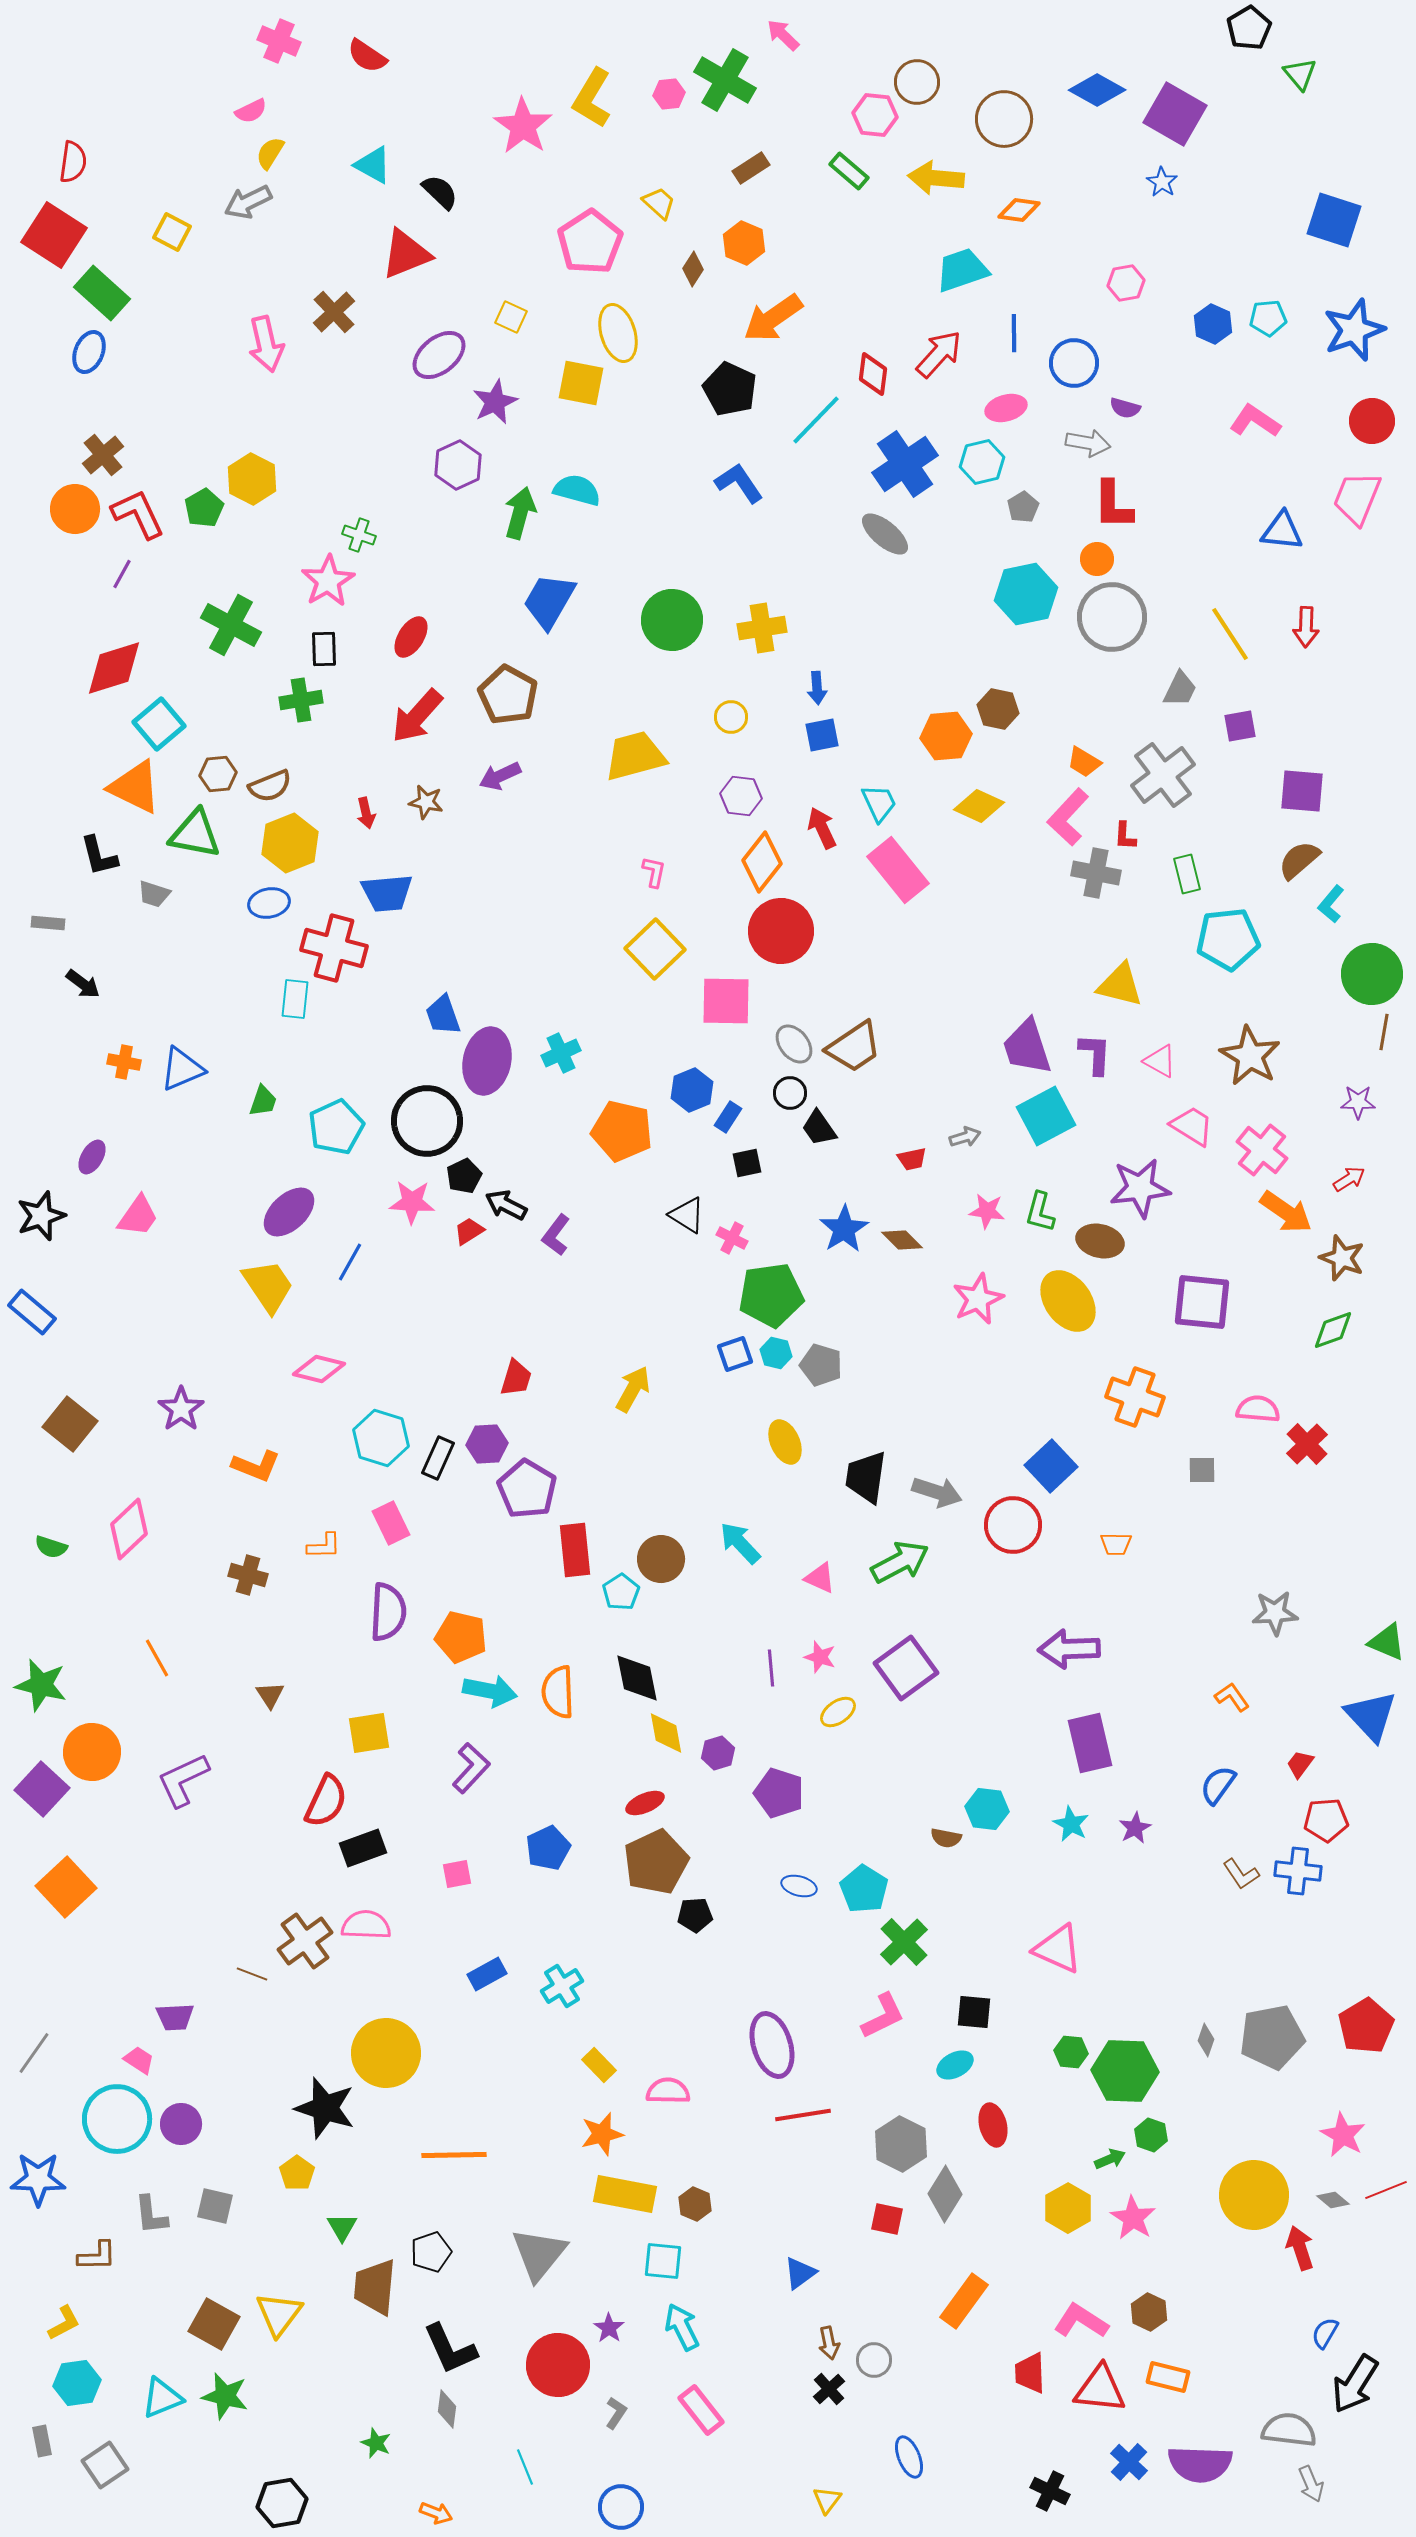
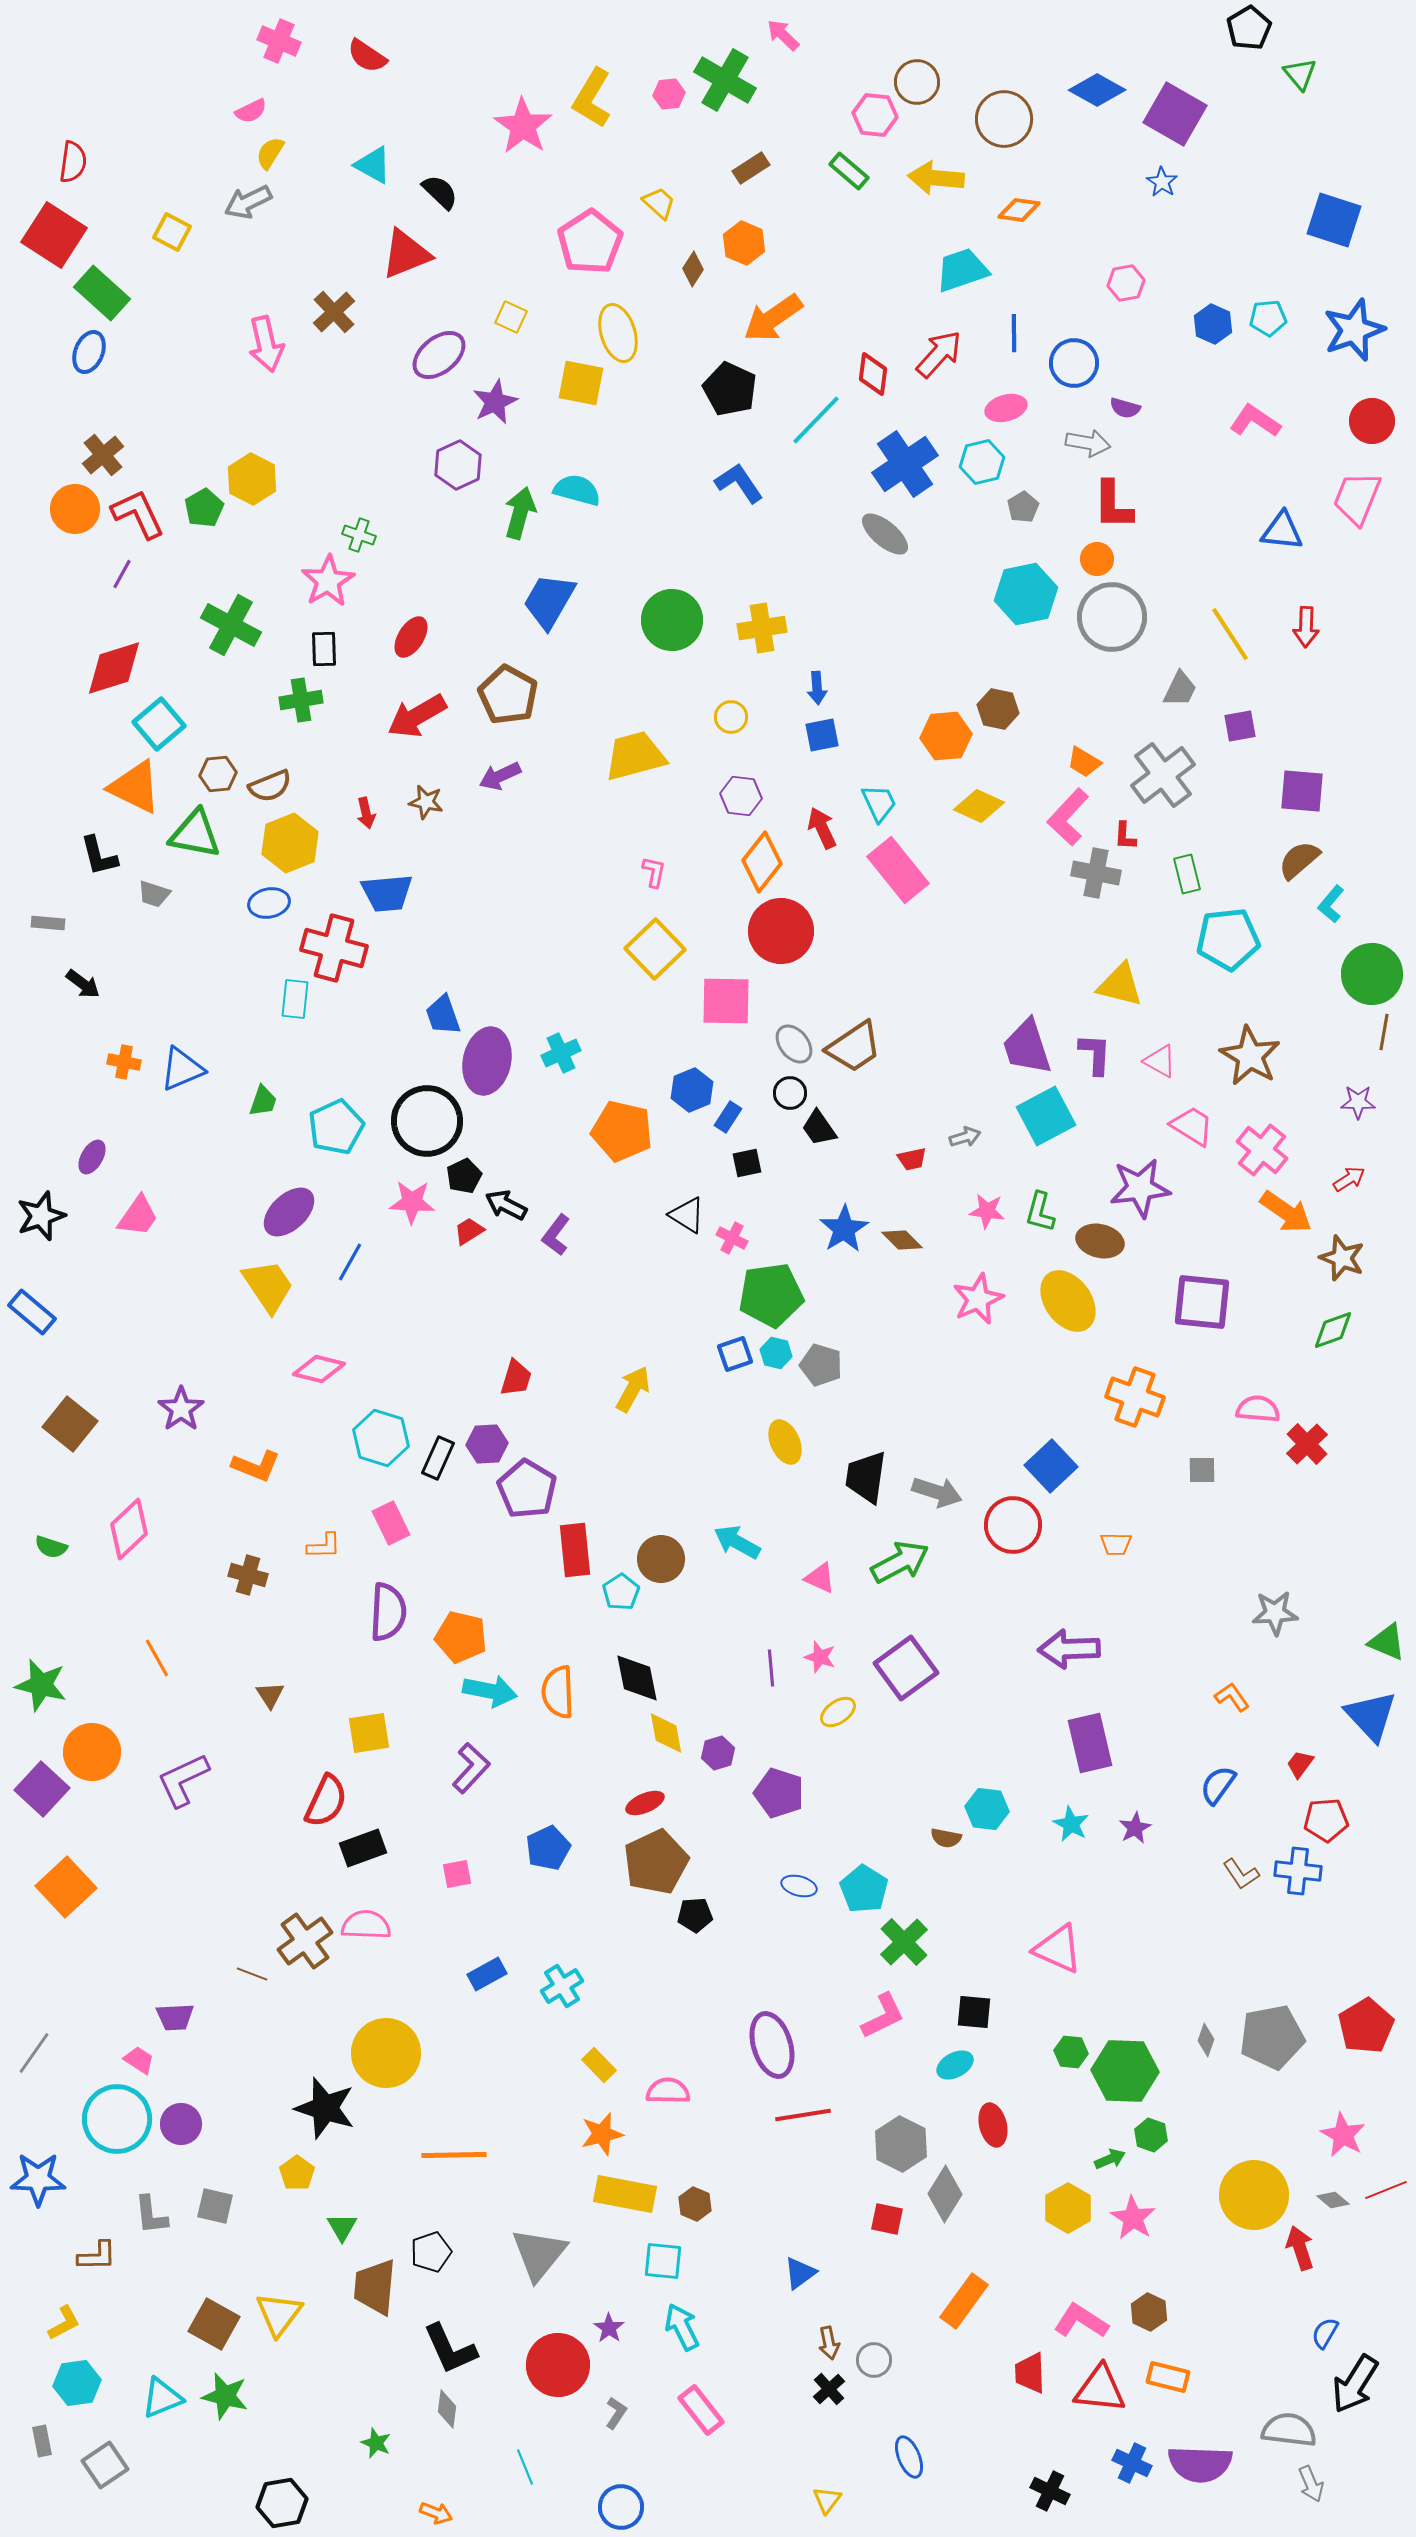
red arrow at (417, 716): rotated 18 degrees clockwise
cyan arrow at (740, 1543): moved 3 px left, 1 px up; rotated 18 degrees counterclockwise
blue cross at (1129, 2462): moved 3 px right, 1 px down; rotated 18 degrees counterclockwise
